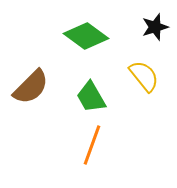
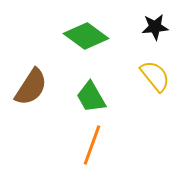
black star: rotated 12 degrees clockwise
yellow semicircle: moved 11 px right
brown semicircle: rotated 12 degrees counterclockwise
